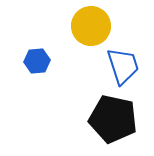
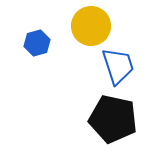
blue hexagon: moved 18 px up; rotated 10 degrees counterclockwise
blue trapezoid: moved 5 px left
